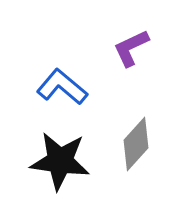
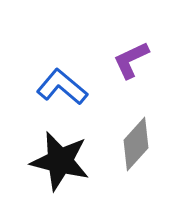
purple L-shape: moved 12 px down
black star: rotated 6 degrees clockwise
